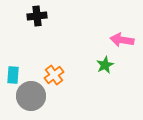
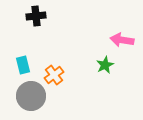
black cross: moved 1 px left
cyan rectangle: moved 10 px right, 10 px up; rotated 18 degrees counterclockwise
